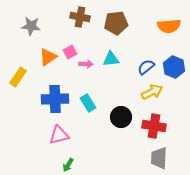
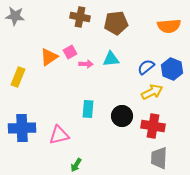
gray star: moved 16 px left, 10 px up
orange triangle: moved 1 px right
blue hexagon: moved 2 px left, 2 px down
yellow rectangle: rotated 12 degrees counterclockwise
blue cross: moved 33 px left, 29 px down
cyan rectangle: moved 6 px down; rotated 36 degrees clockwise
black circle: moved 1 px right, 1 px up
red cross: moved 1 px left
green arrow: moved 8 px right
